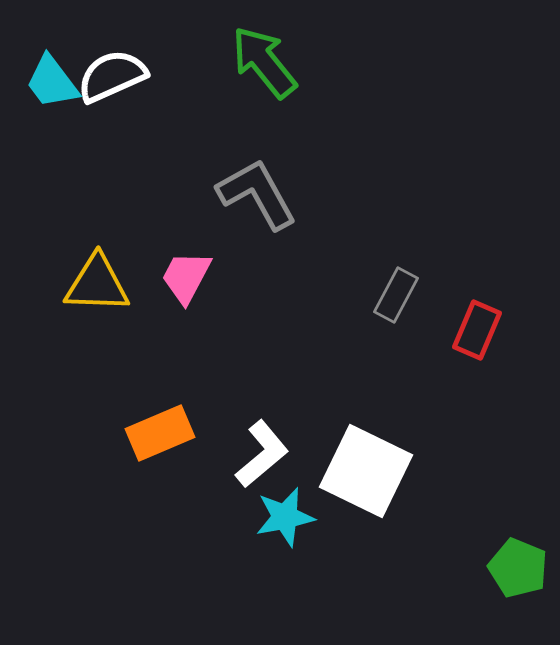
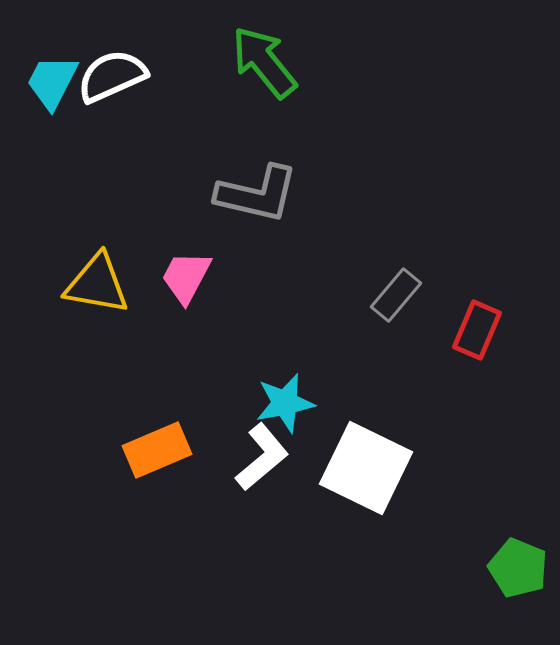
cyan trapezoid: rotated 64 degrees clockwise
gray L-shape: rotated 132 degrees clockwise
yellow triangle: rotated 8 degrees clockwise
gray rectangle: rotated 12 degrees clockwise
orange rectangle: moved 3 px left, 17 px down
white L-shape: moved 3 px down
white square: moved 3 px up
cyan star: moved 114 px up
